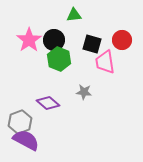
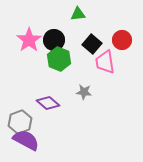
green triangle: moved 4 px right, 1 px up
black square: rotated 24 degrees clockwise
